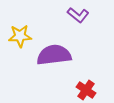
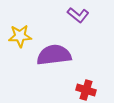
red cross: rotated 18 degrees counterclockwise
